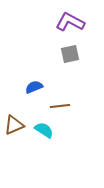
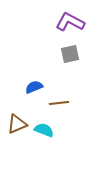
brown line: moved 1 px left, 3 px up
brown triangle: moved 3 px right, 1 px up
cyan semicircle: rotated 12 degrees counterclockwise
